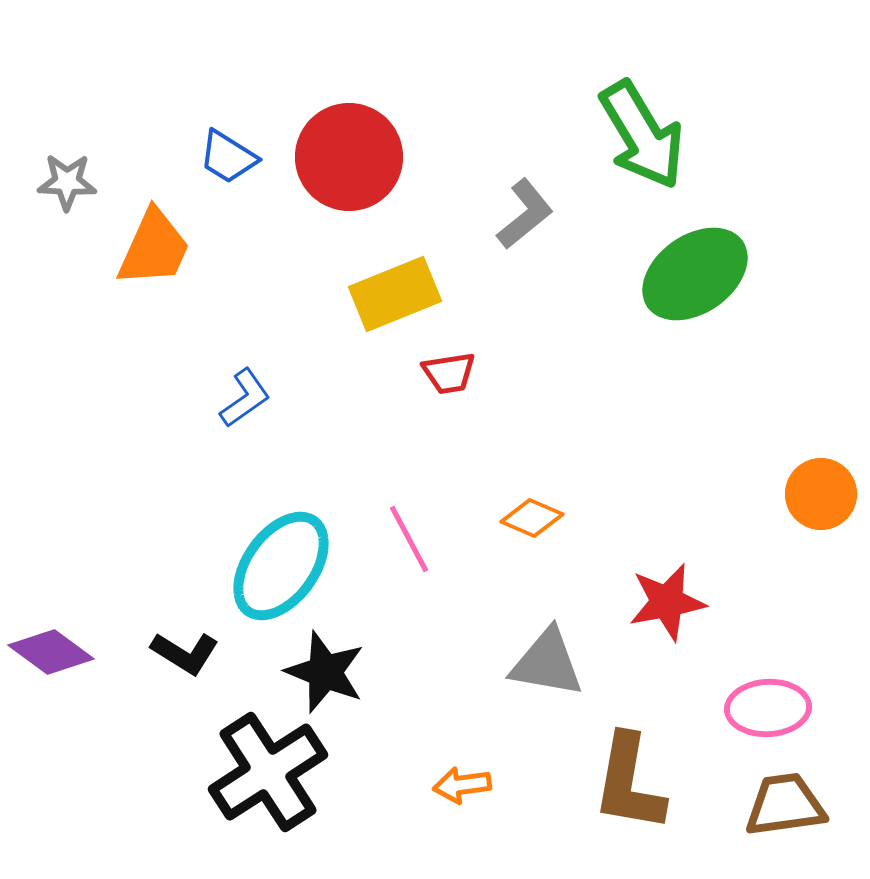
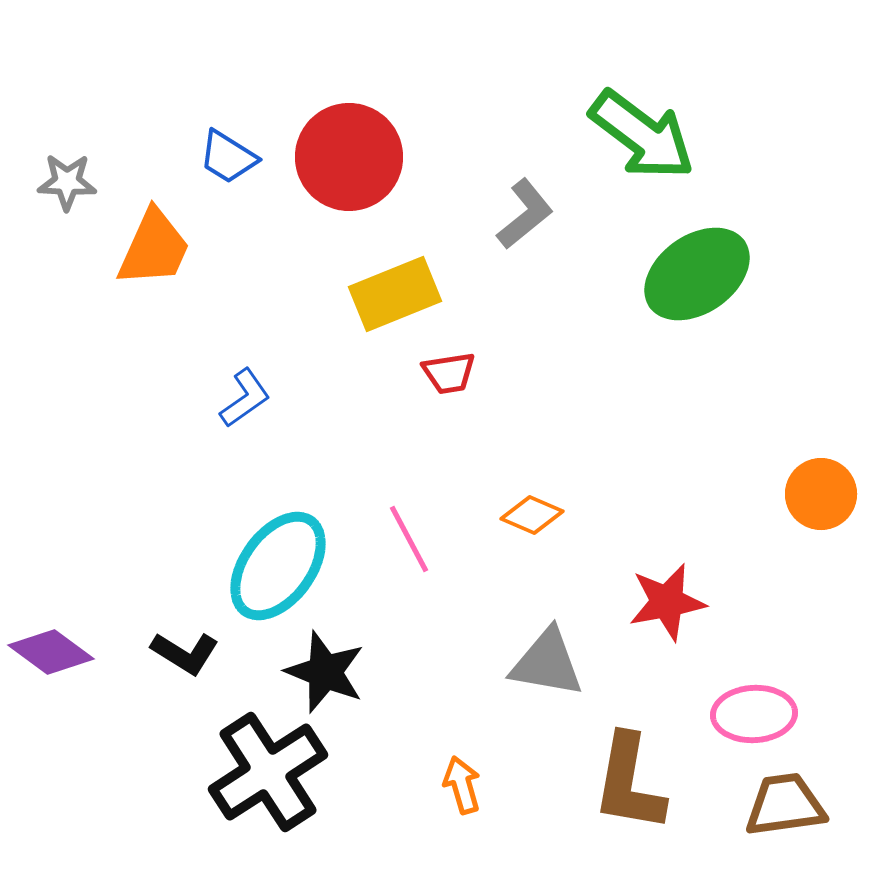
green arrow: rotated 22 degrees counterclockwise
green ellipse: moved 2 px right
orange diamond: moved 3 px up
cyan ellipse: moved 3 px left
pink ellipse: moved 14 px left, 6 px down
orange arrow: rotated 82 degrees clockwise
